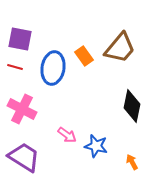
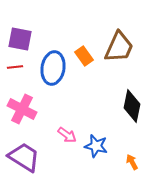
brown trapezoid: moved 1 px left, 1 px up; rotated 16 degrees counterclockwise
red line: rotated 21 degrees counterclockwise
